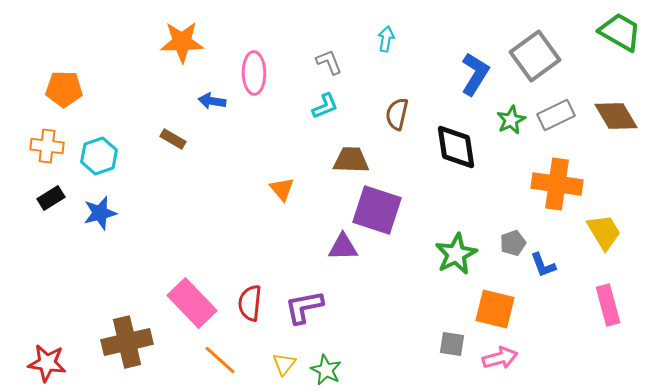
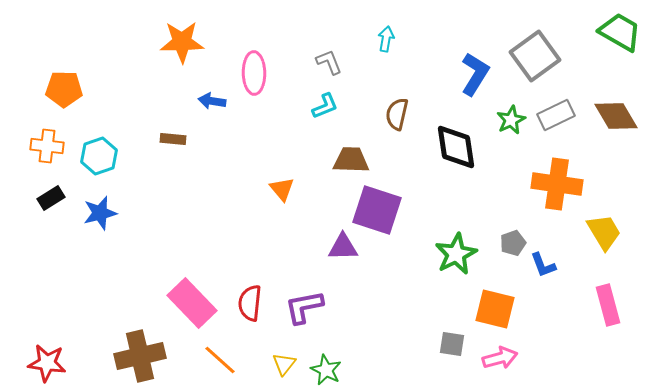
brown rectangle at (173, 139): rotated 25 degrees counterclockwise
brown cross at (127, 342): moved 13 px right, 14 px down
